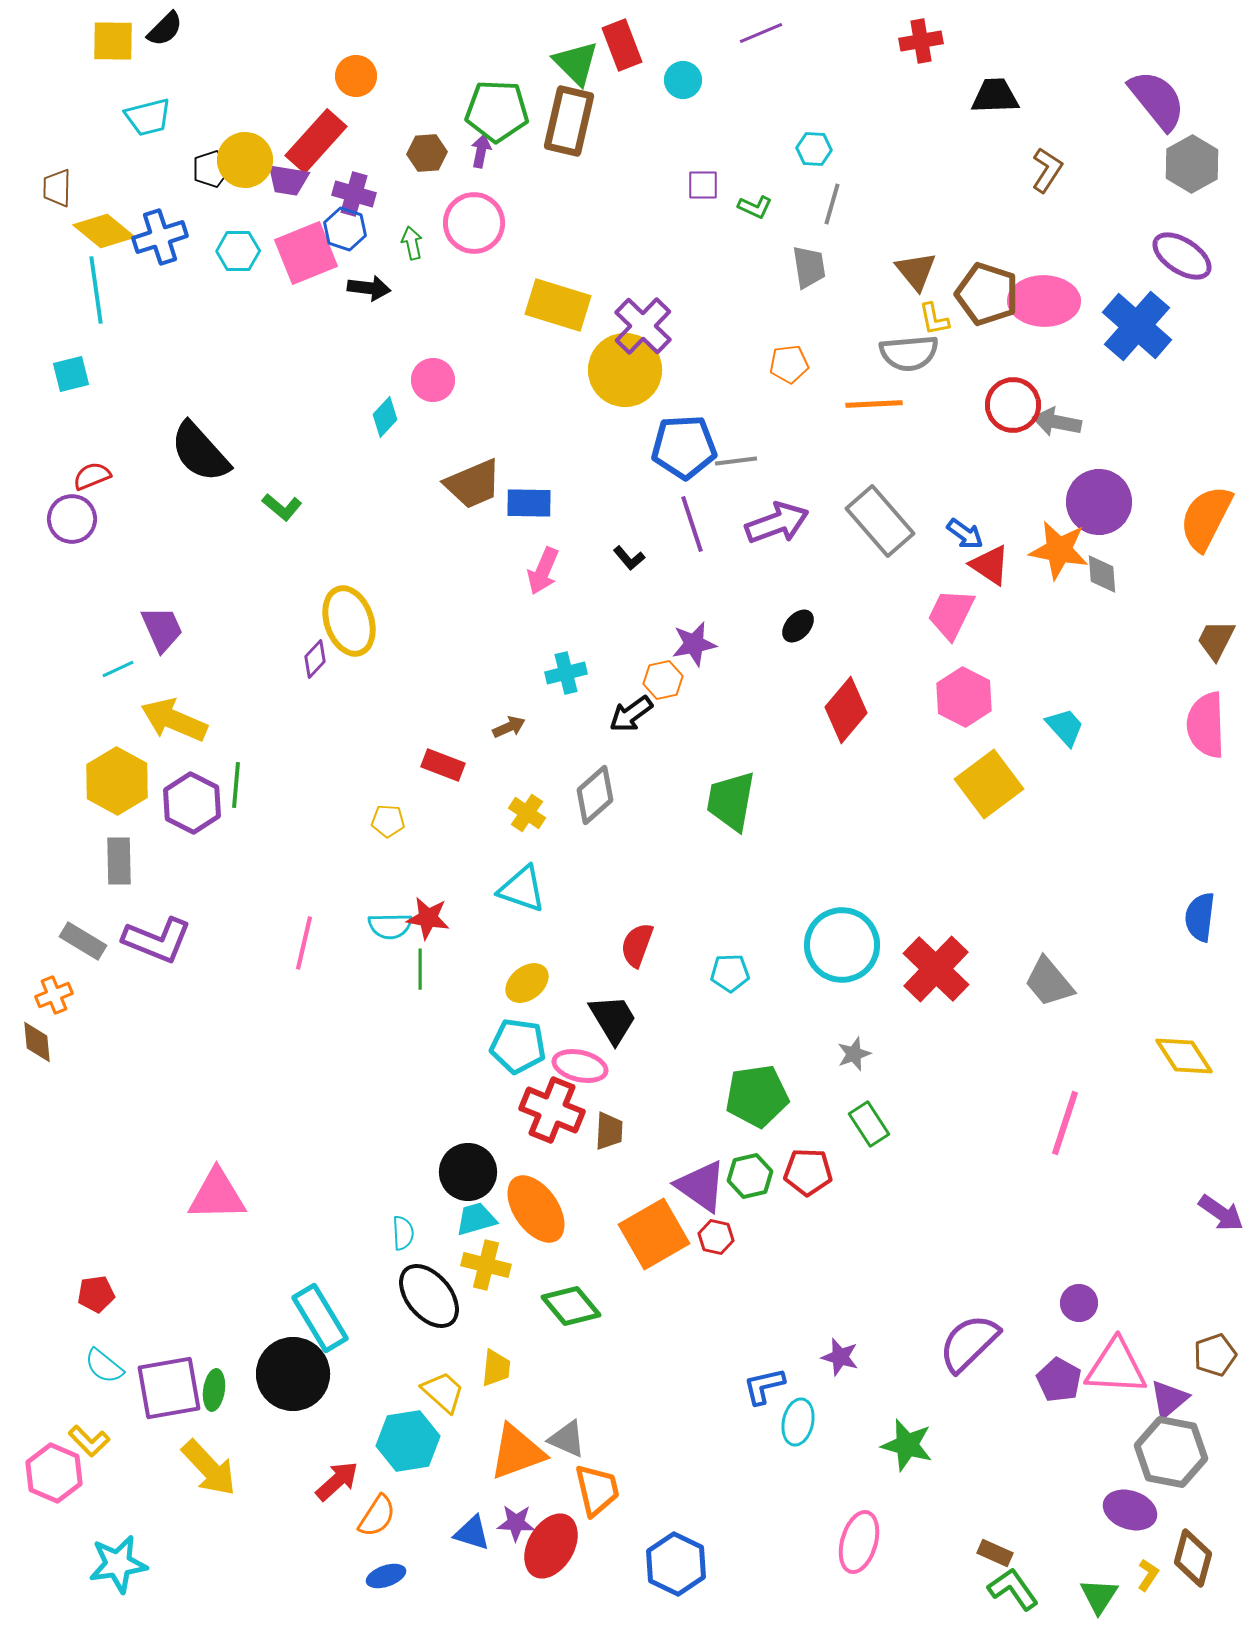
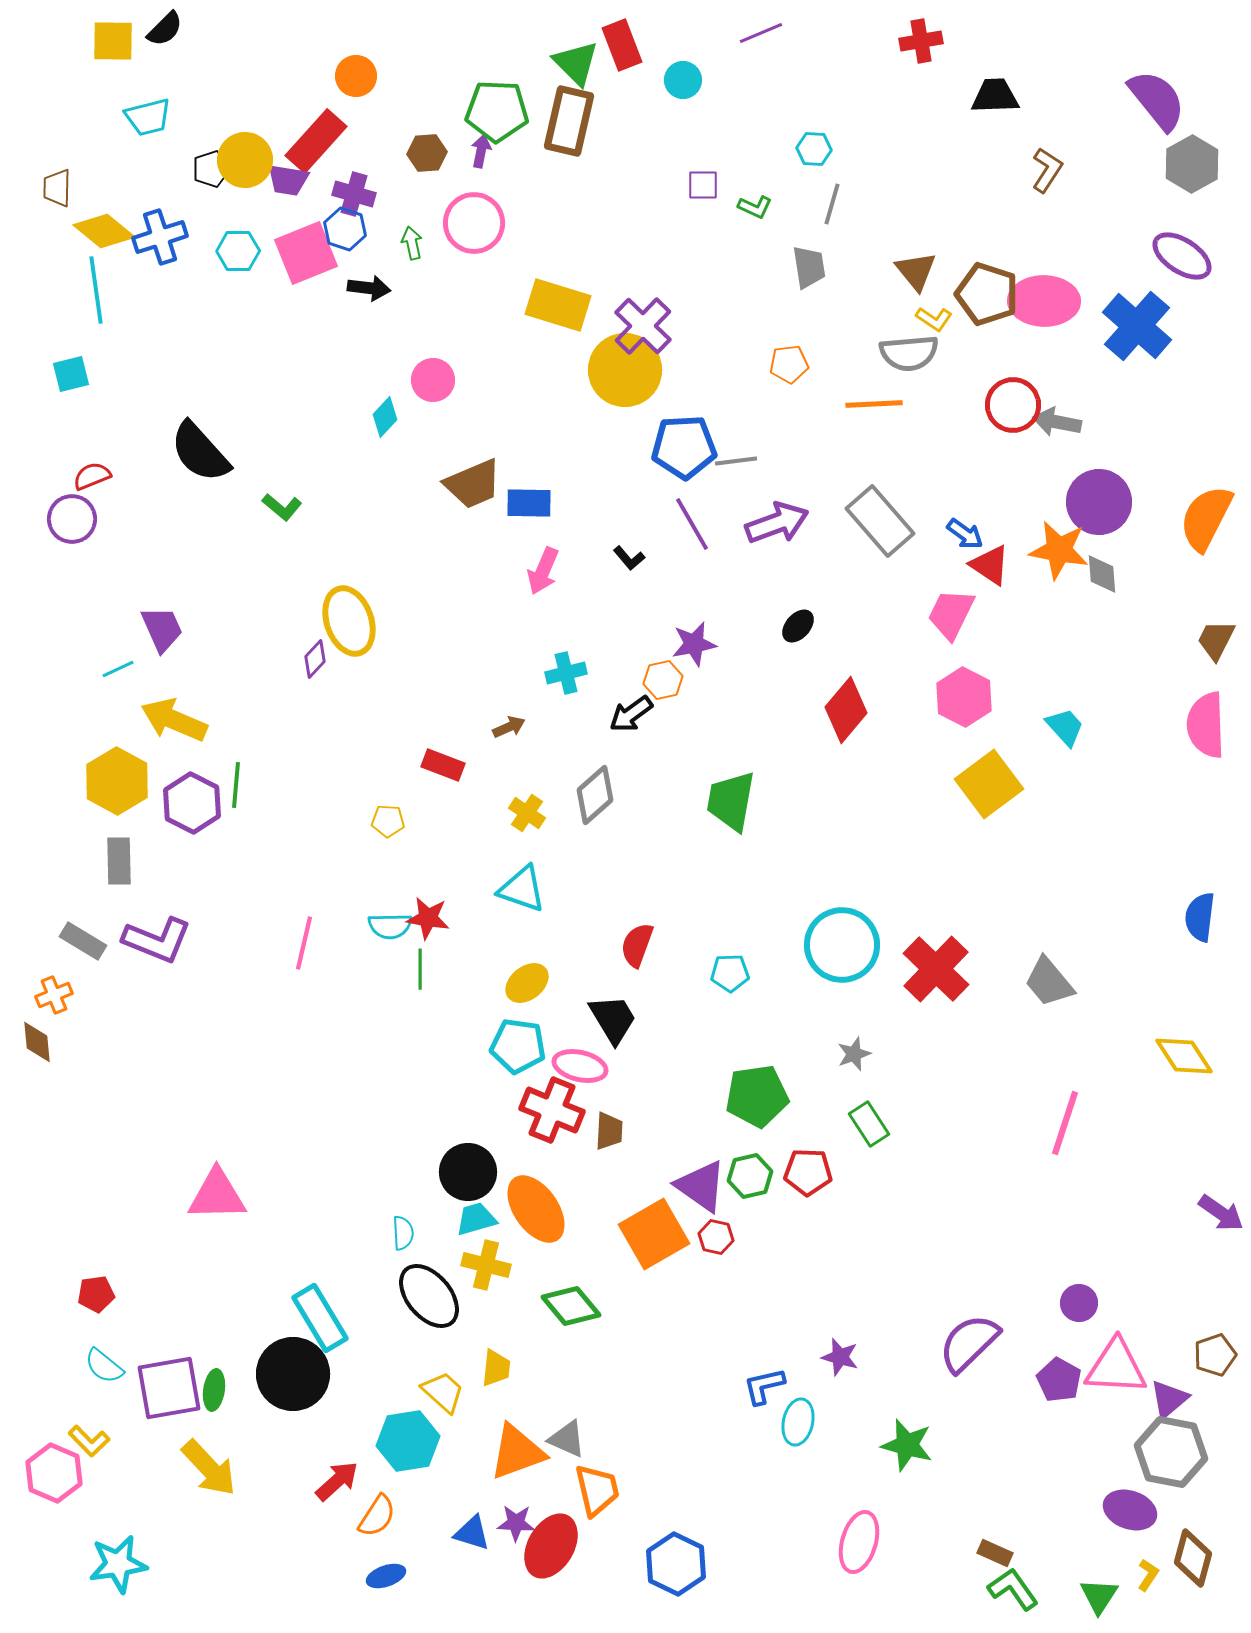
yellow L-shape at (934, 319): rotated 45 degrees counterclockwise
purple line at (692, 524): rotated 12 degrees counterclockwise
